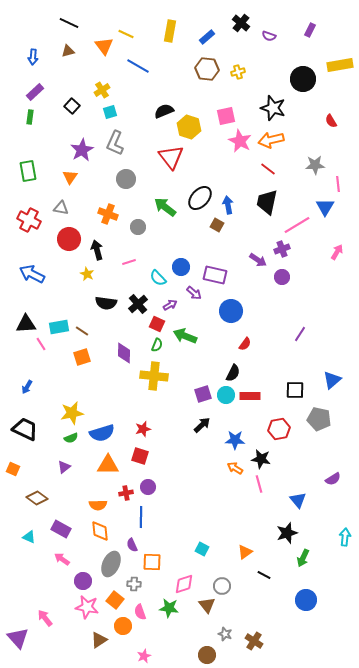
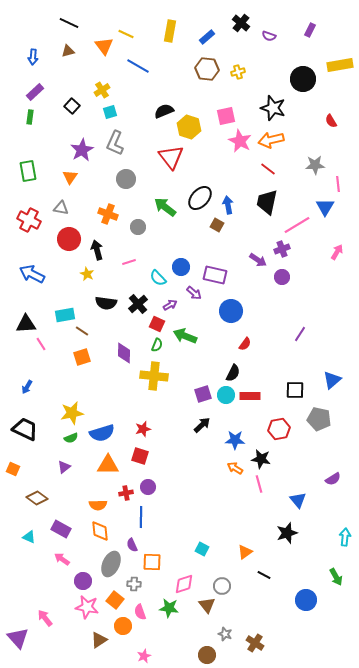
cyan rectangle at (59, 327): moved 6 px right, 12 px up
green arrow at (303, 558): moved 33 px right, 19 px down; rotated 54 degrees counterclockwise
brown cross at (254, 641): moved 1 px right, 2 px down
